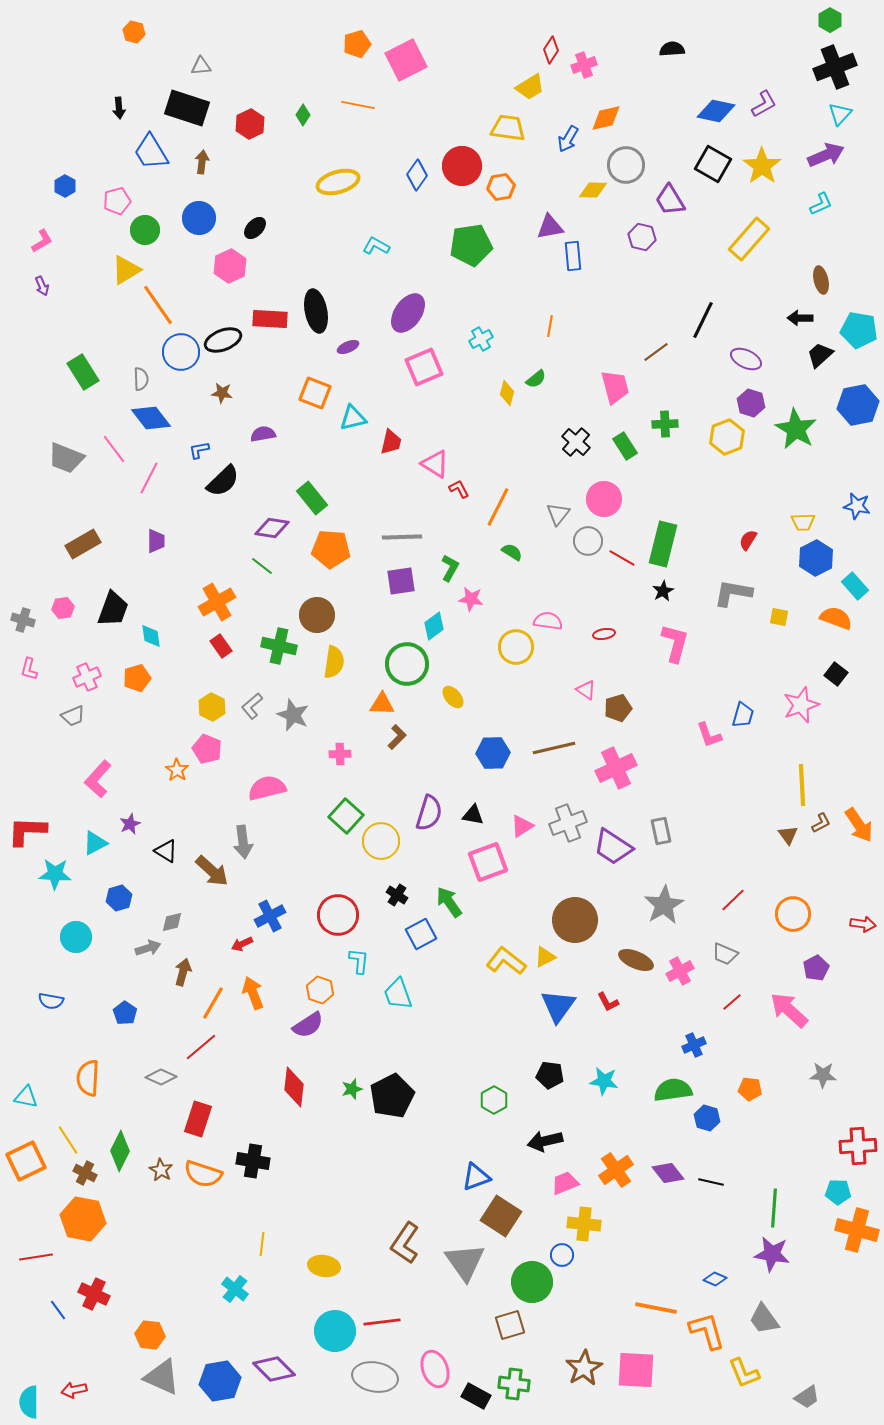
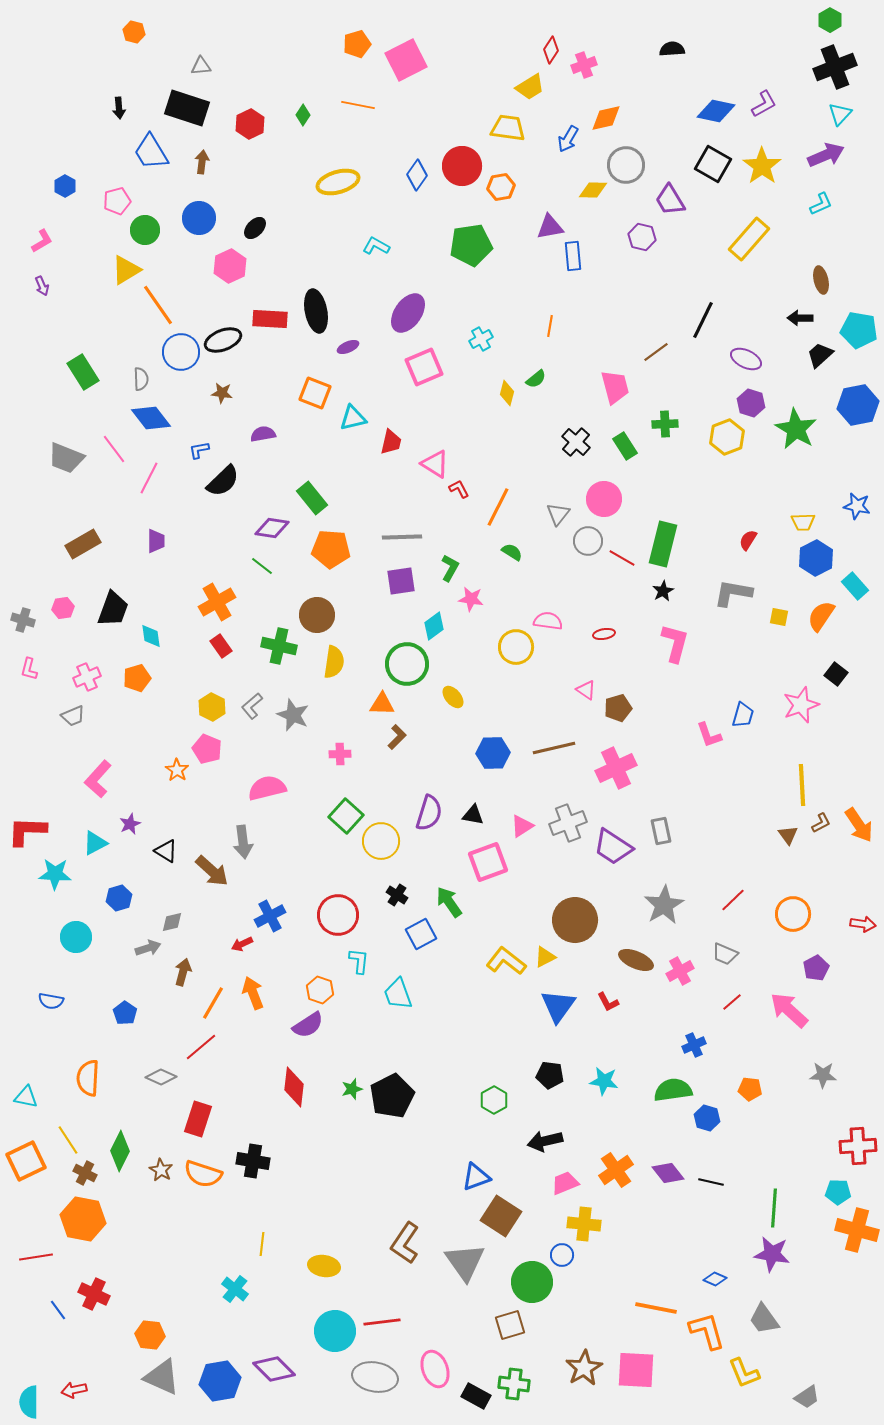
orange semicircle at (836, 618): moved 15 px left, 2 px up; rotated 76 degrees counterclockwise
